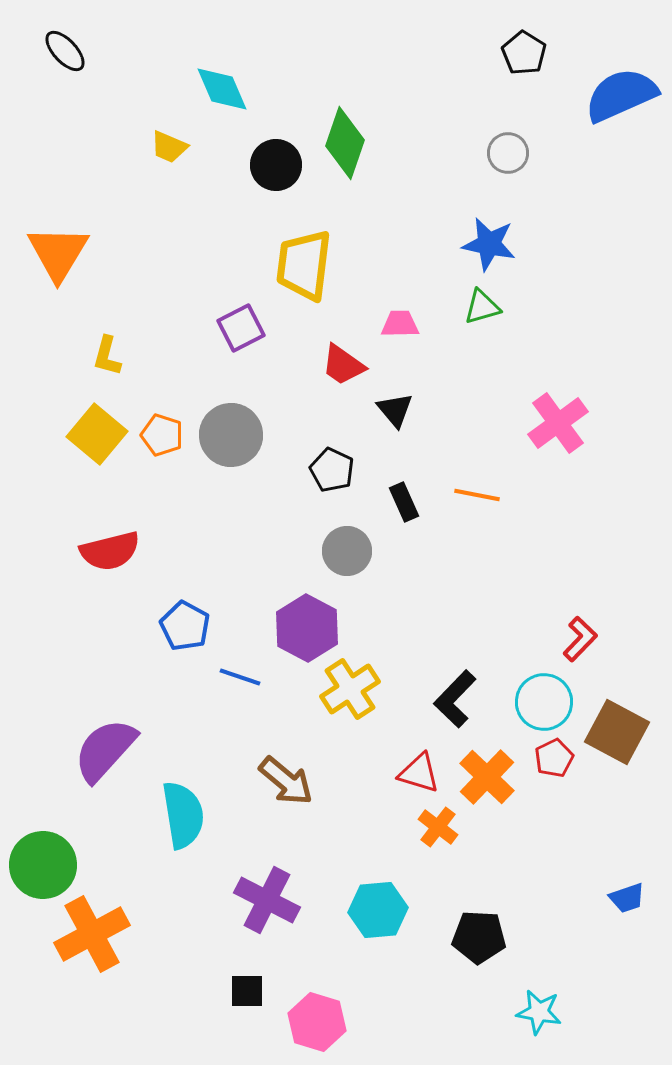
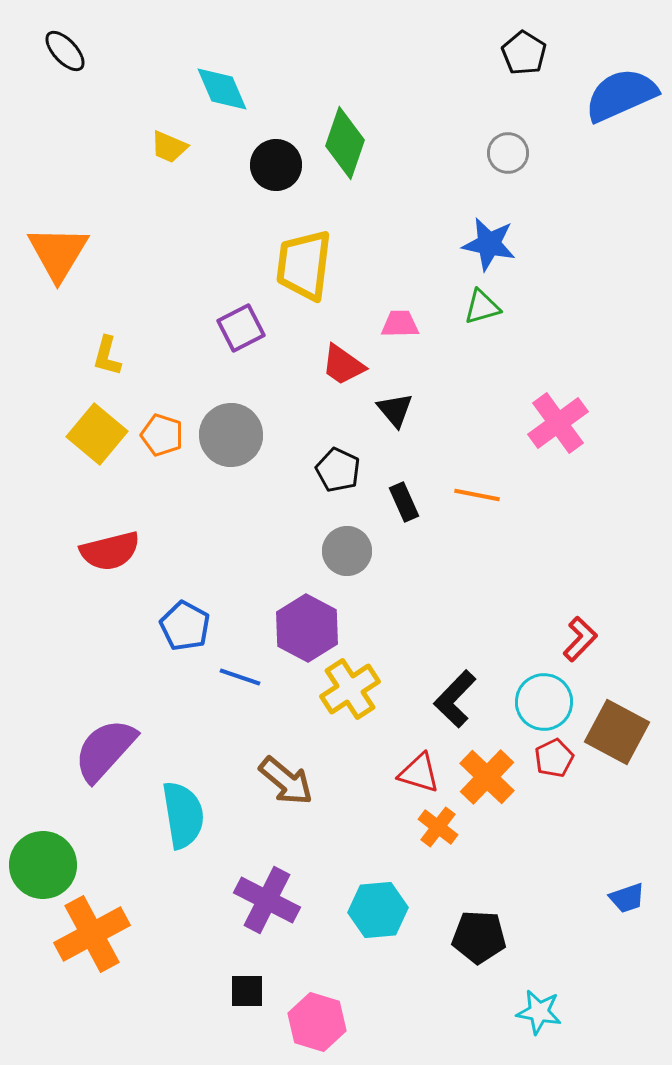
black pentagon at (332, 470): moved 6 px right
